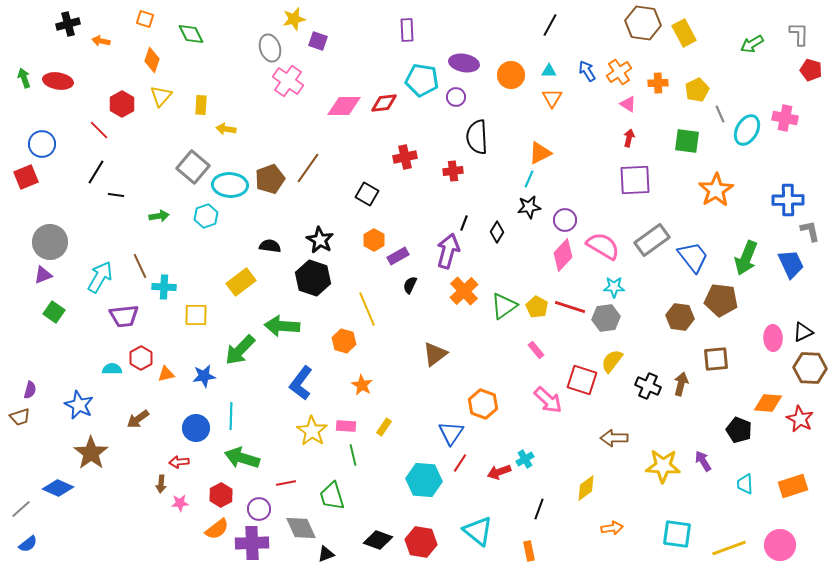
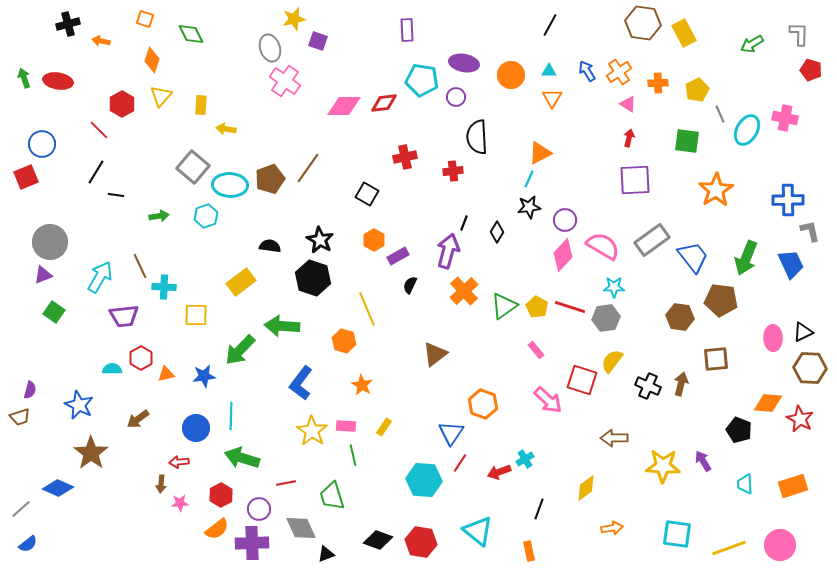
pink cross at (288, 81): moved 3 px left
